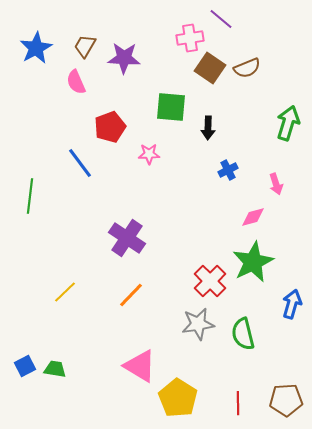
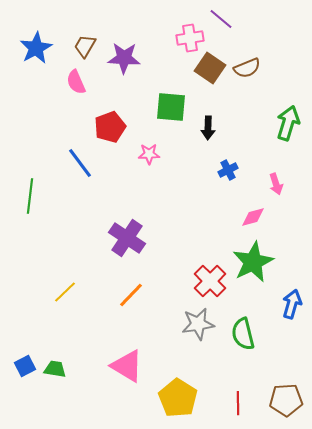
pink triangle: moved 13 px left
